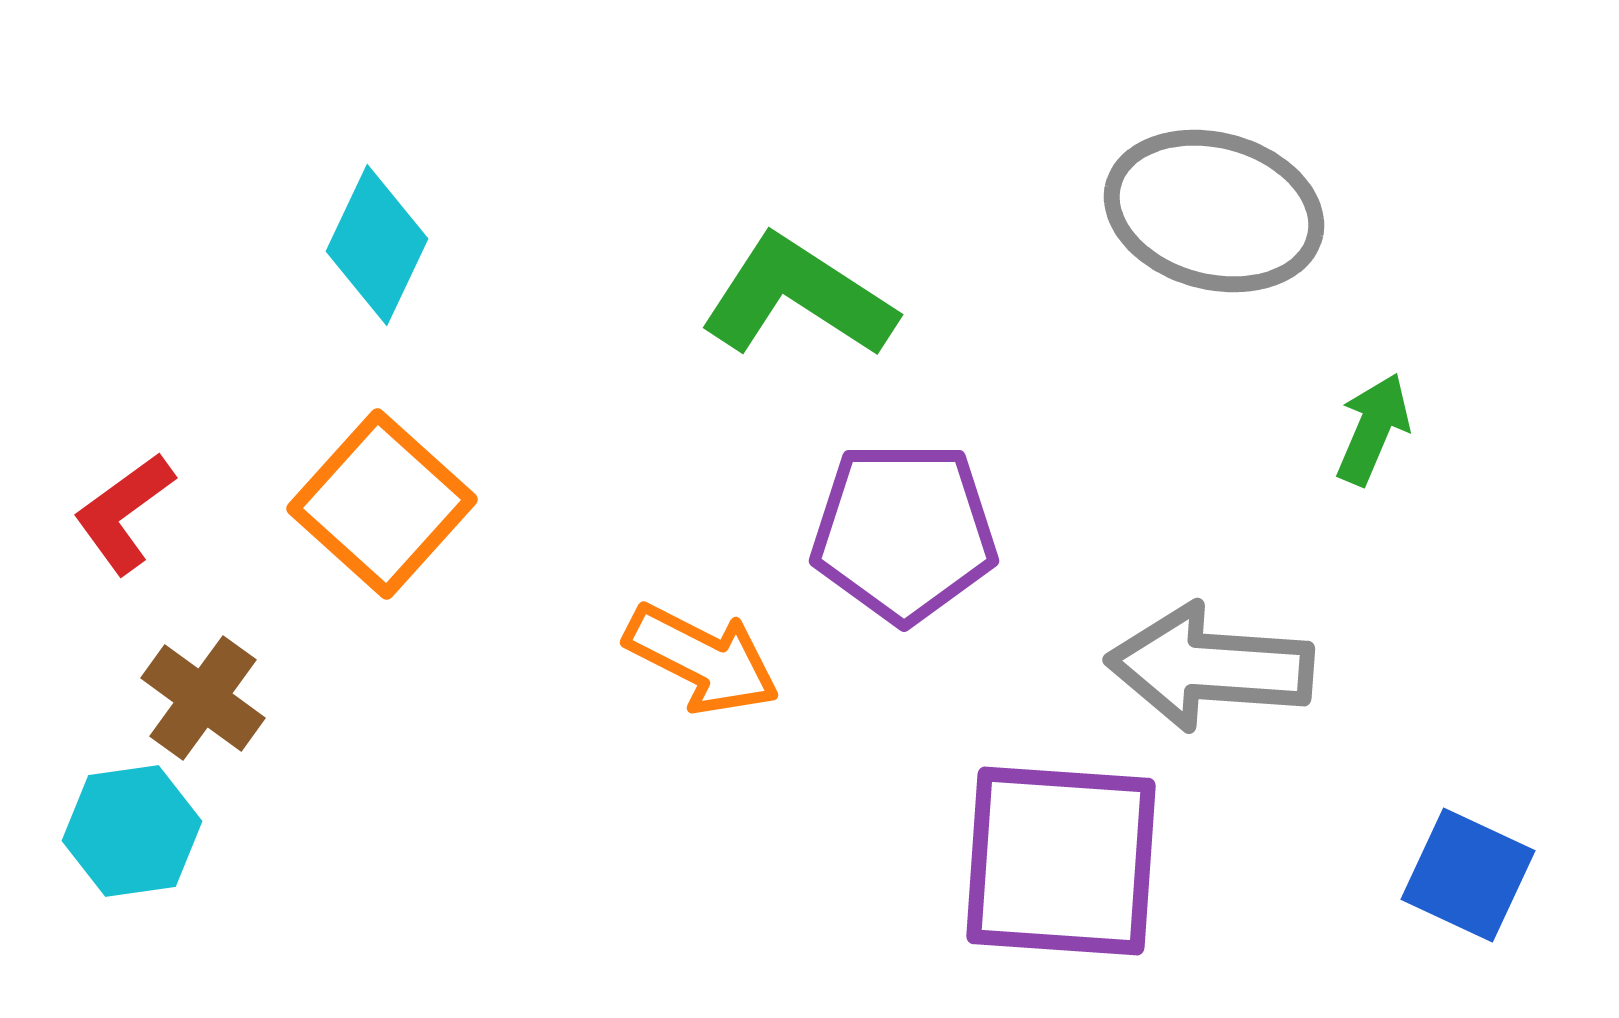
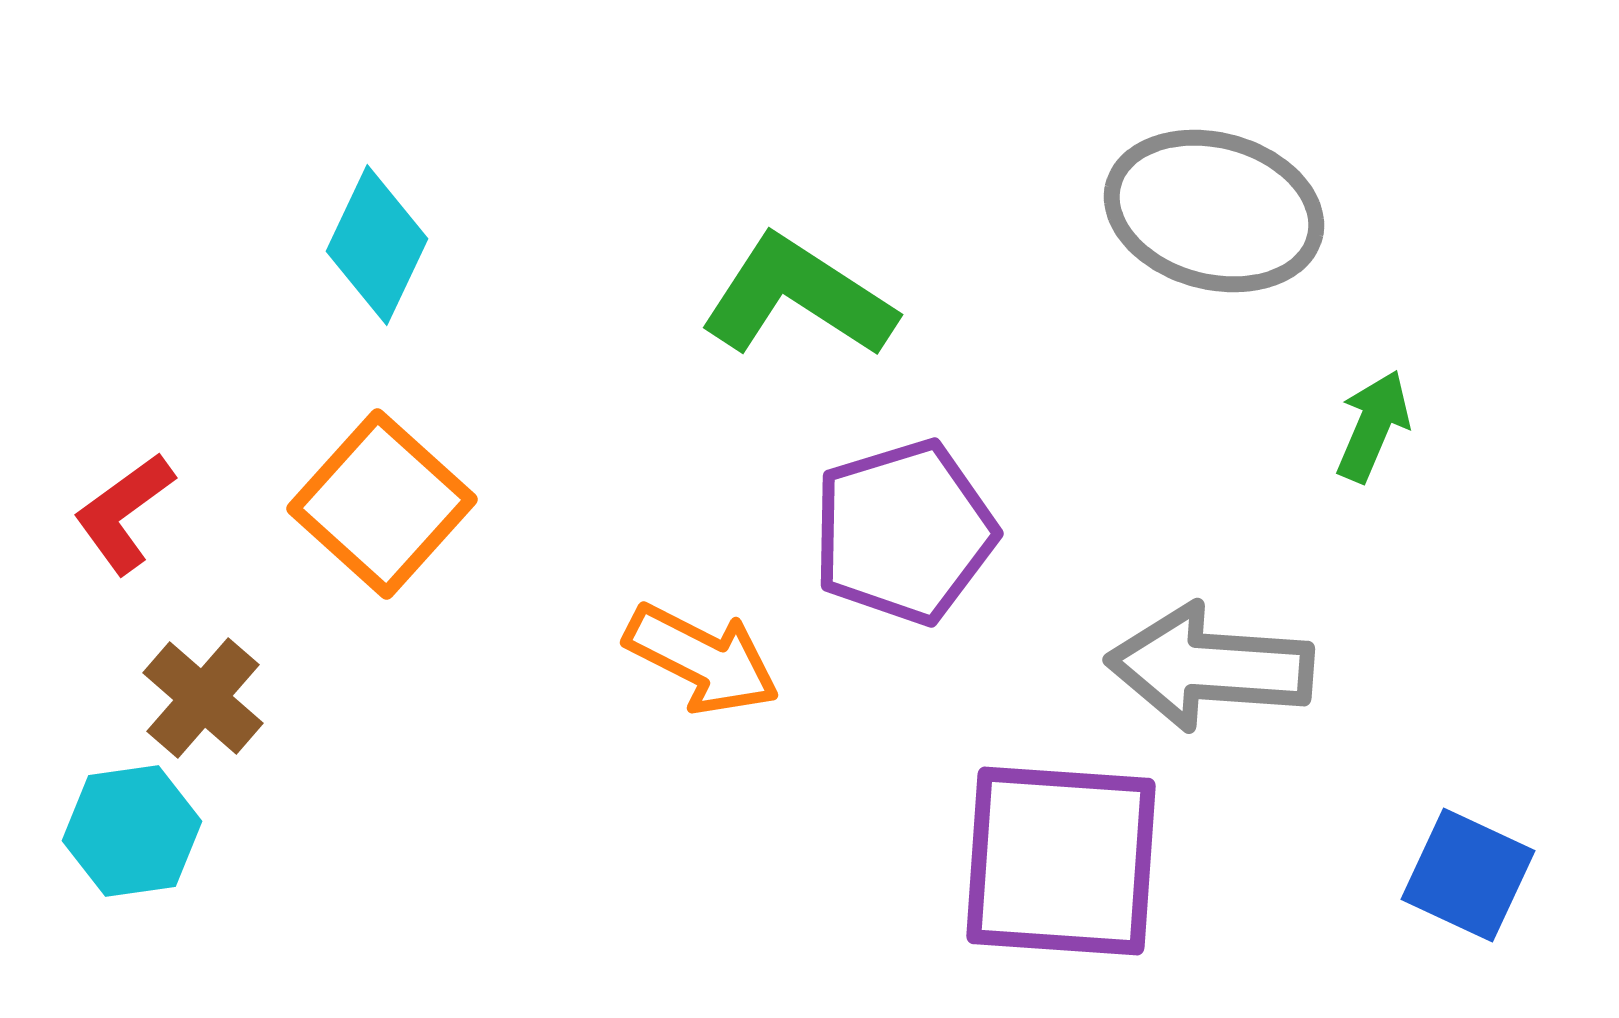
green arrow: moved 3 px up
purple pentagon: rotated 17 degrees counterclockwise
brown cross: rotated 5 degrees clockwise
